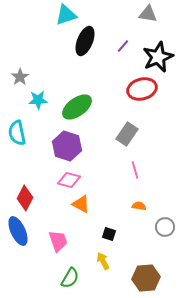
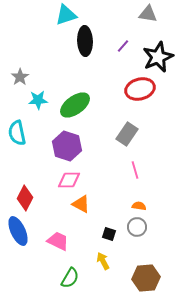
black ellipse: rotated 24 degrees counterclockwise
red ellipse: moved 2 px left
green ellipse: moved 2 px left, 2 px up
pink diamond: rotated 15 degrees counterclockwise
gray circle: moved 28 px left
pink trapezoid: rotated 45 degrees counterclockwise
